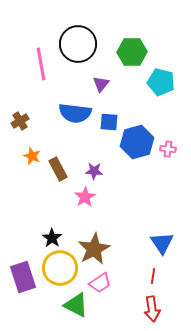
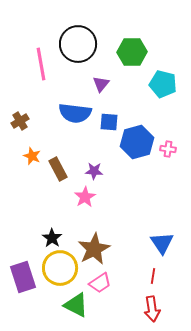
cyan pentagon: moved 2 px right, 2 px down
